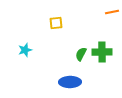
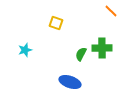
orange line: moved 1 px left, 1 px up; rotated 56 degrees clockwise
yellow square: rotated 24 degrees clockwise
green cross: moved 4 px up
blue ellipse: rotated 20 degrees clockwise
